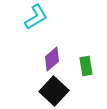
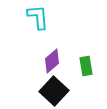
cyan L-shape: moved 2 px right; rotated 64 degrees counterclockwise
purple diamond: moved 2 px down
